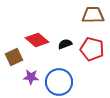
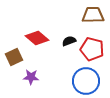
red diamond: moved 2 px up
black semicircle: moved 4 px right, 3 px up
blue circle: moved 27 px right, 1 px up
